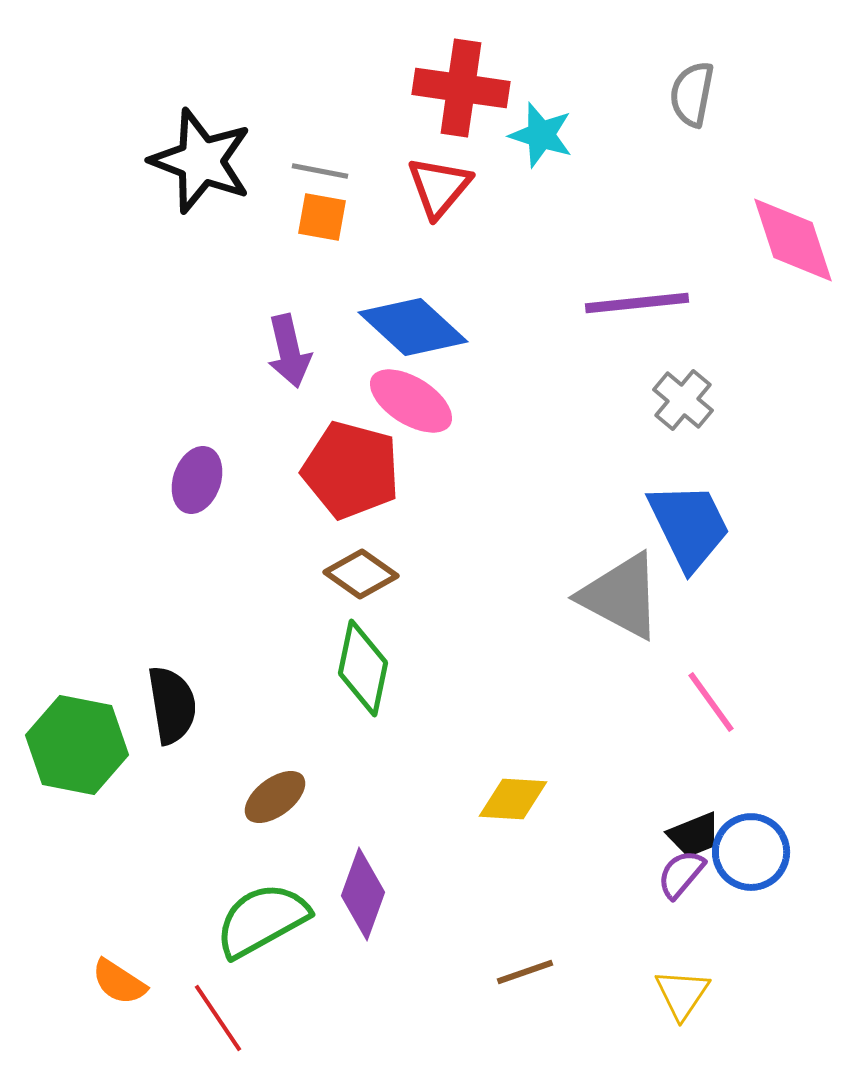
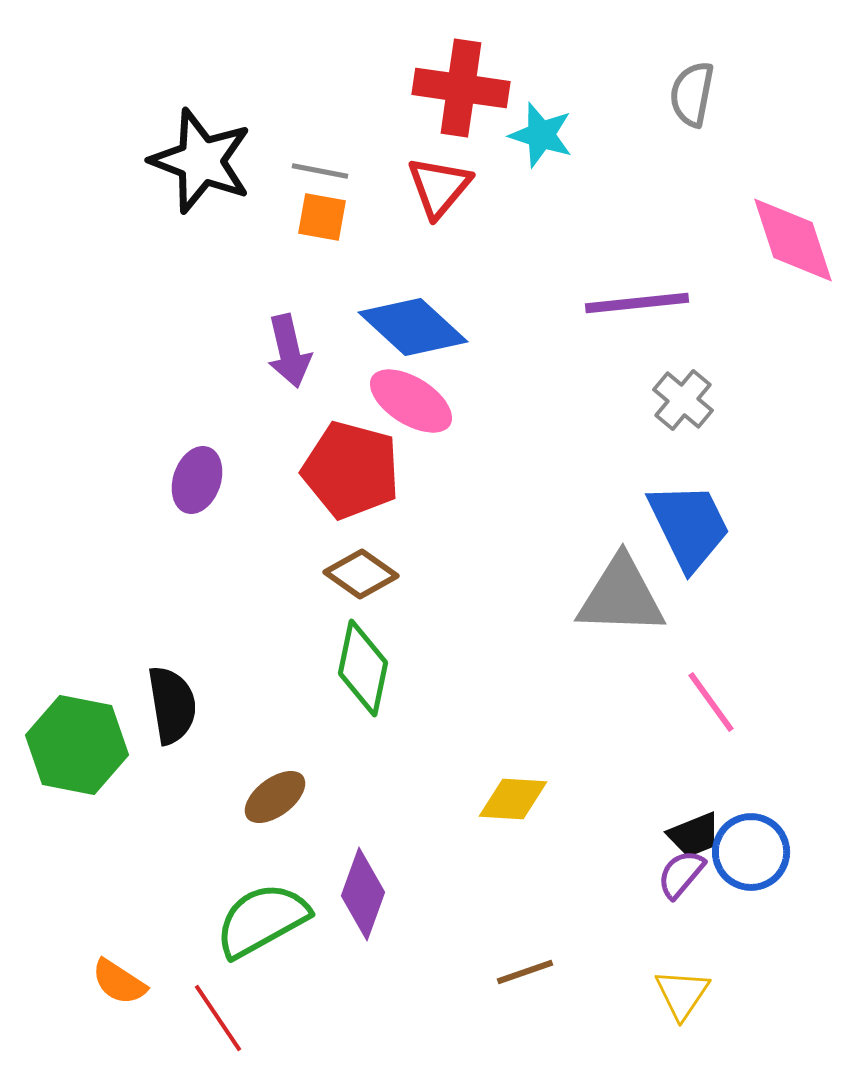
gray triangle: rotated 26 degrees counterclockwise
